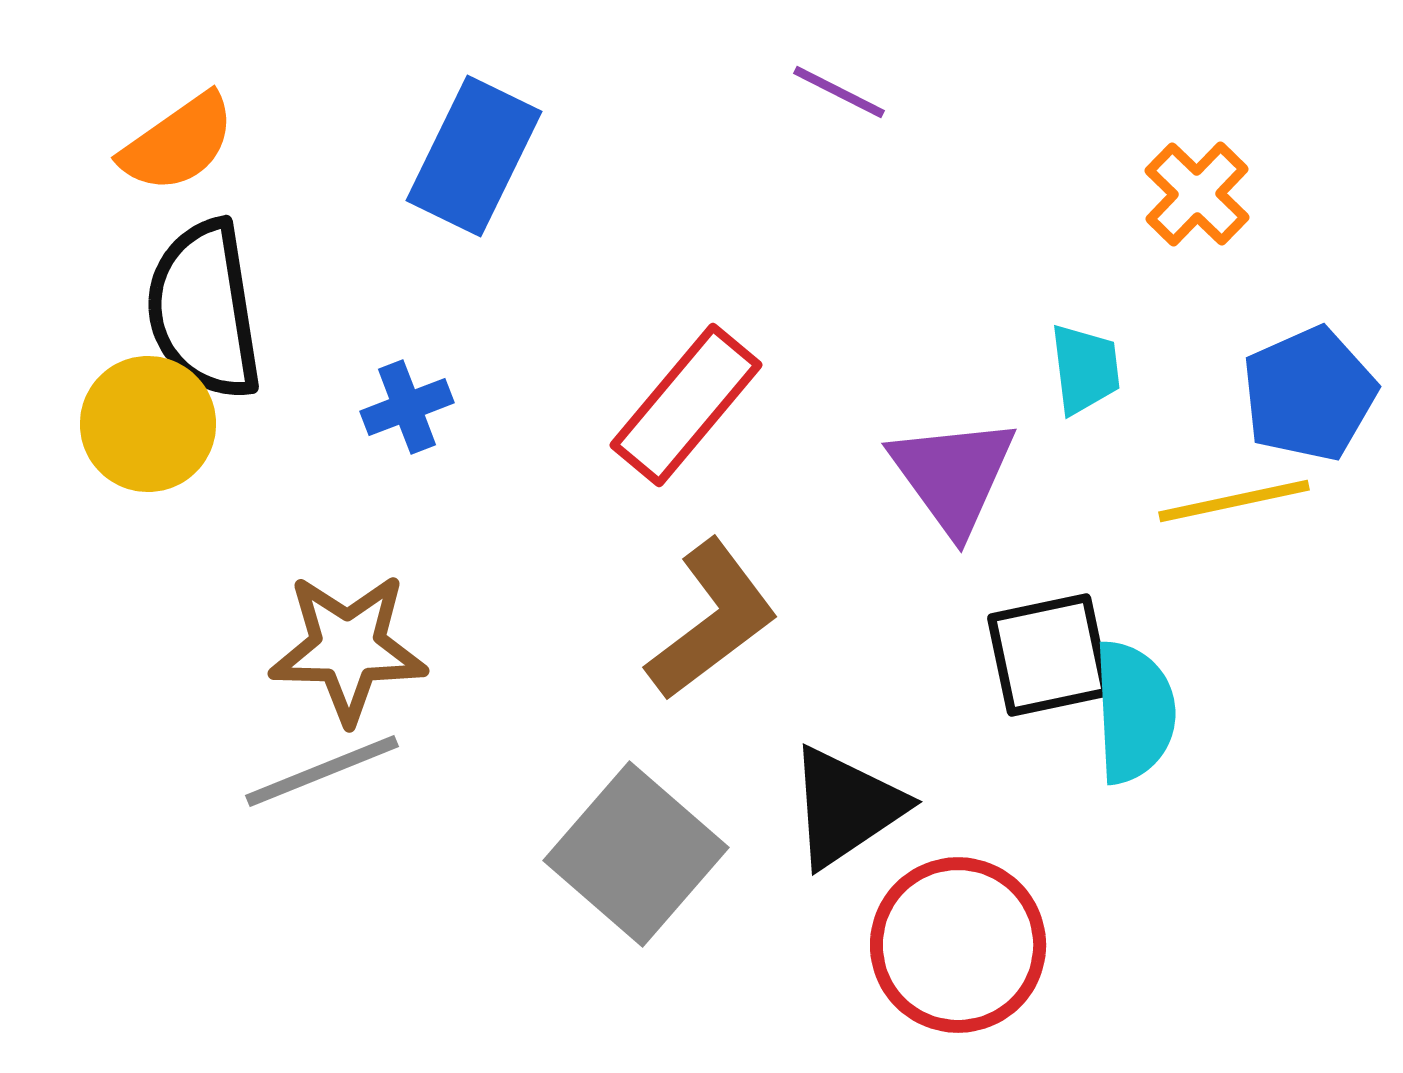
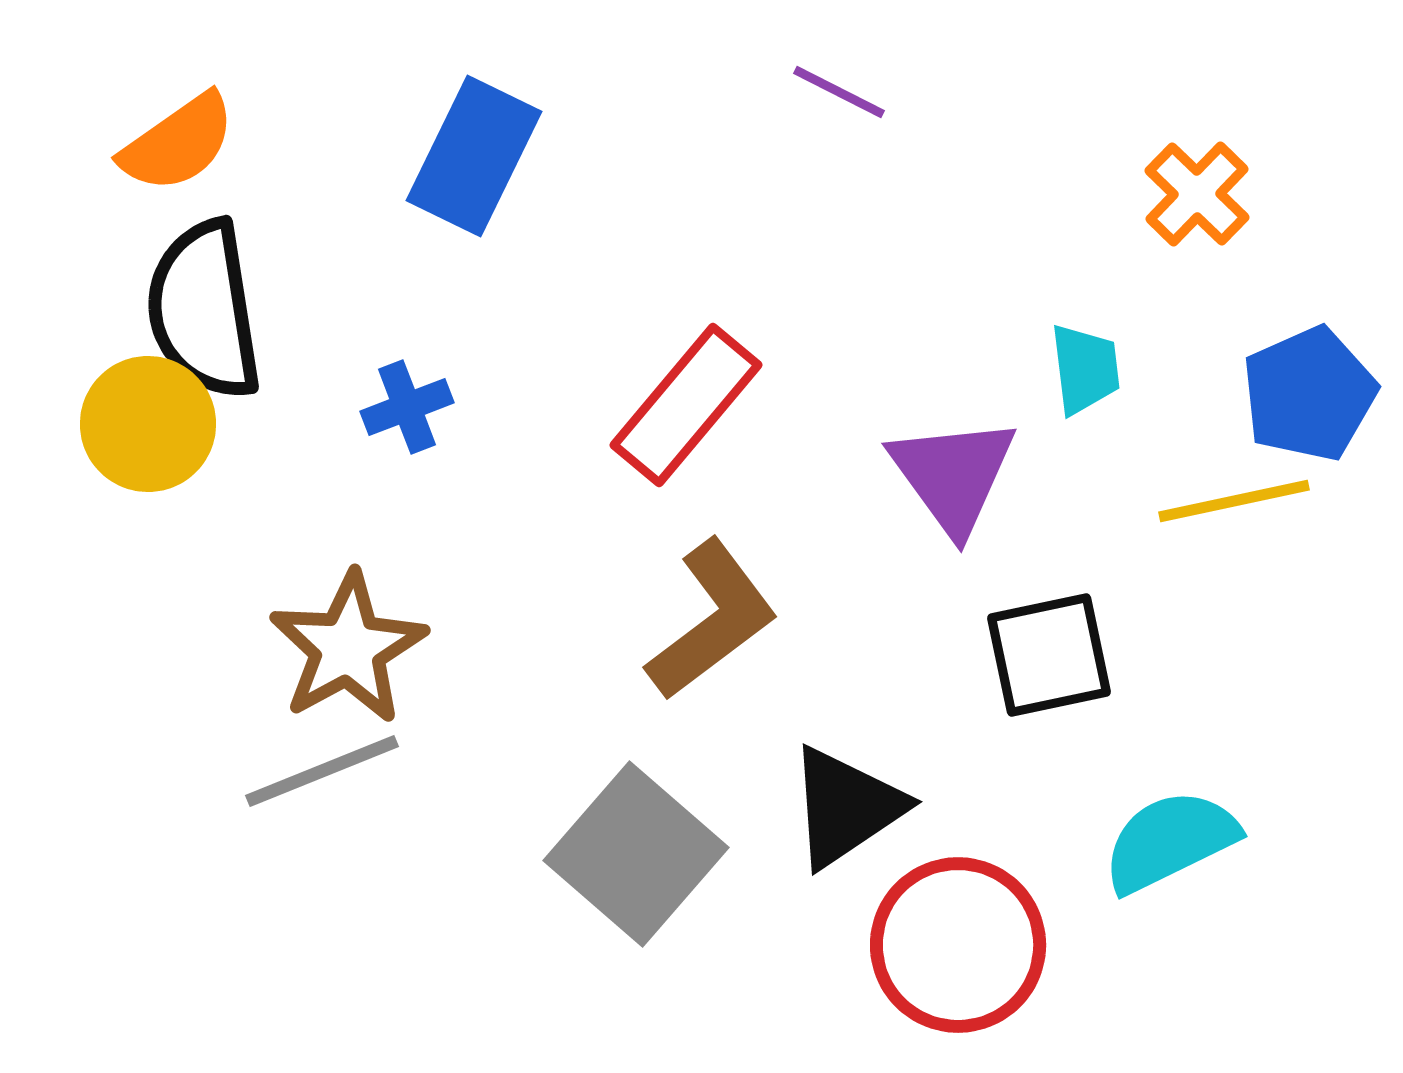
brown star: rotated 30 degrees counterclockwise
cyan semicircle: moved 36 px right, 129 px down; rotated 113 degrees counterclockwise
